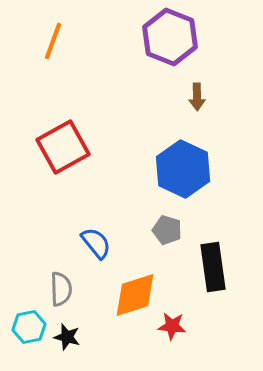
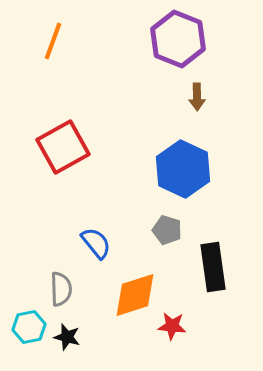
purple hexagon: moved 8 px right, 2 px down
